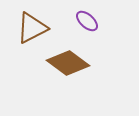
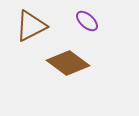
brown triangle: moved 1 px left, 2 px up
